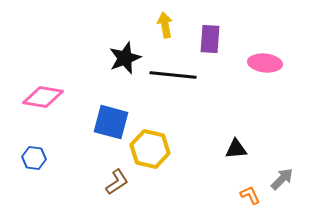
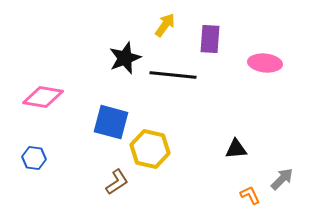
yellow arrow: rotated 45 degrees clockwise
